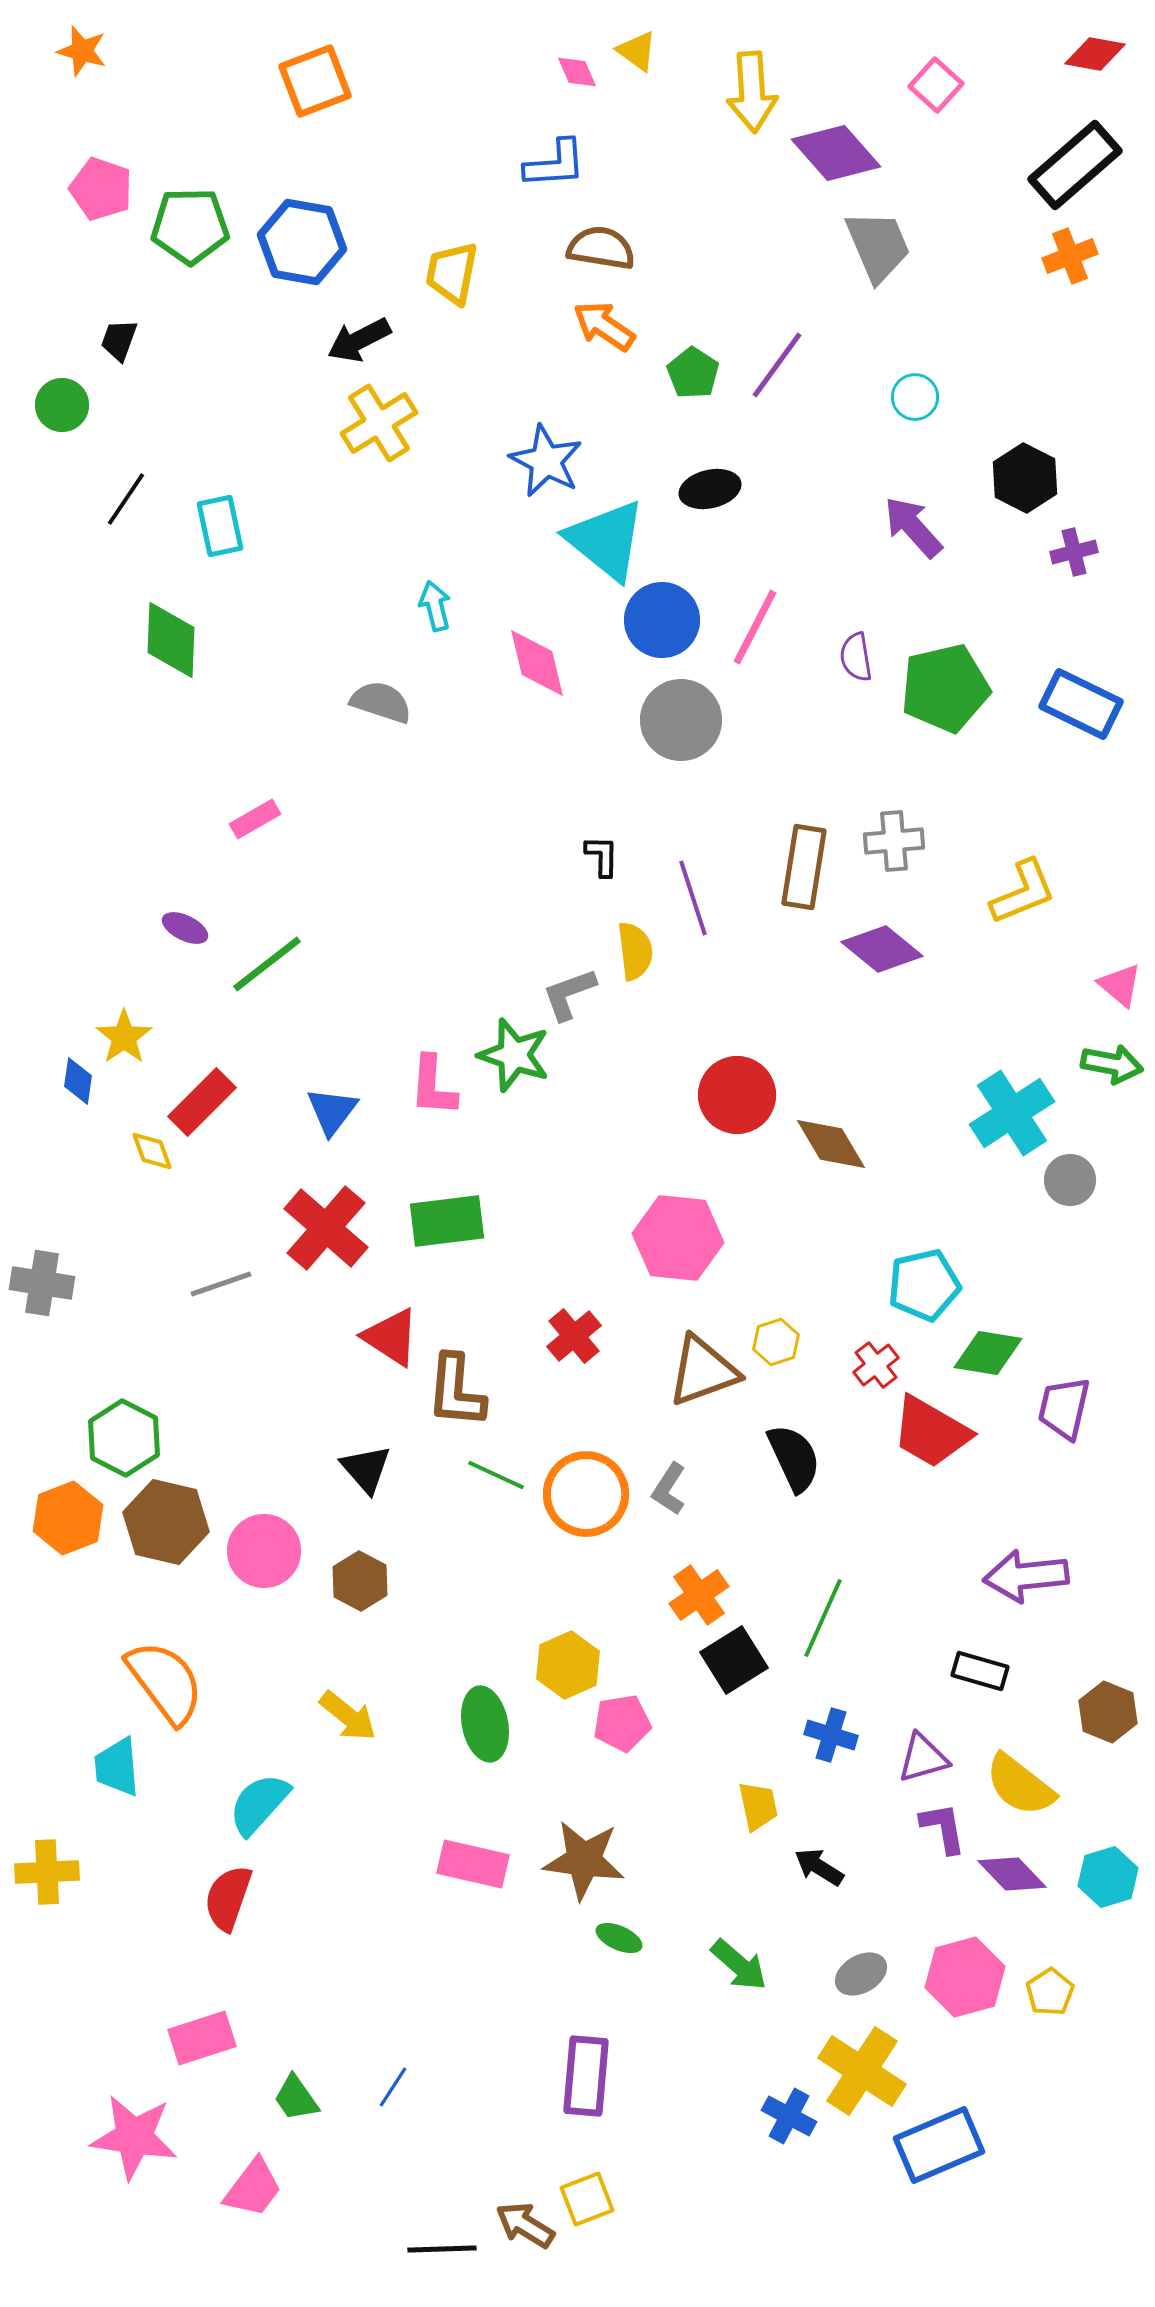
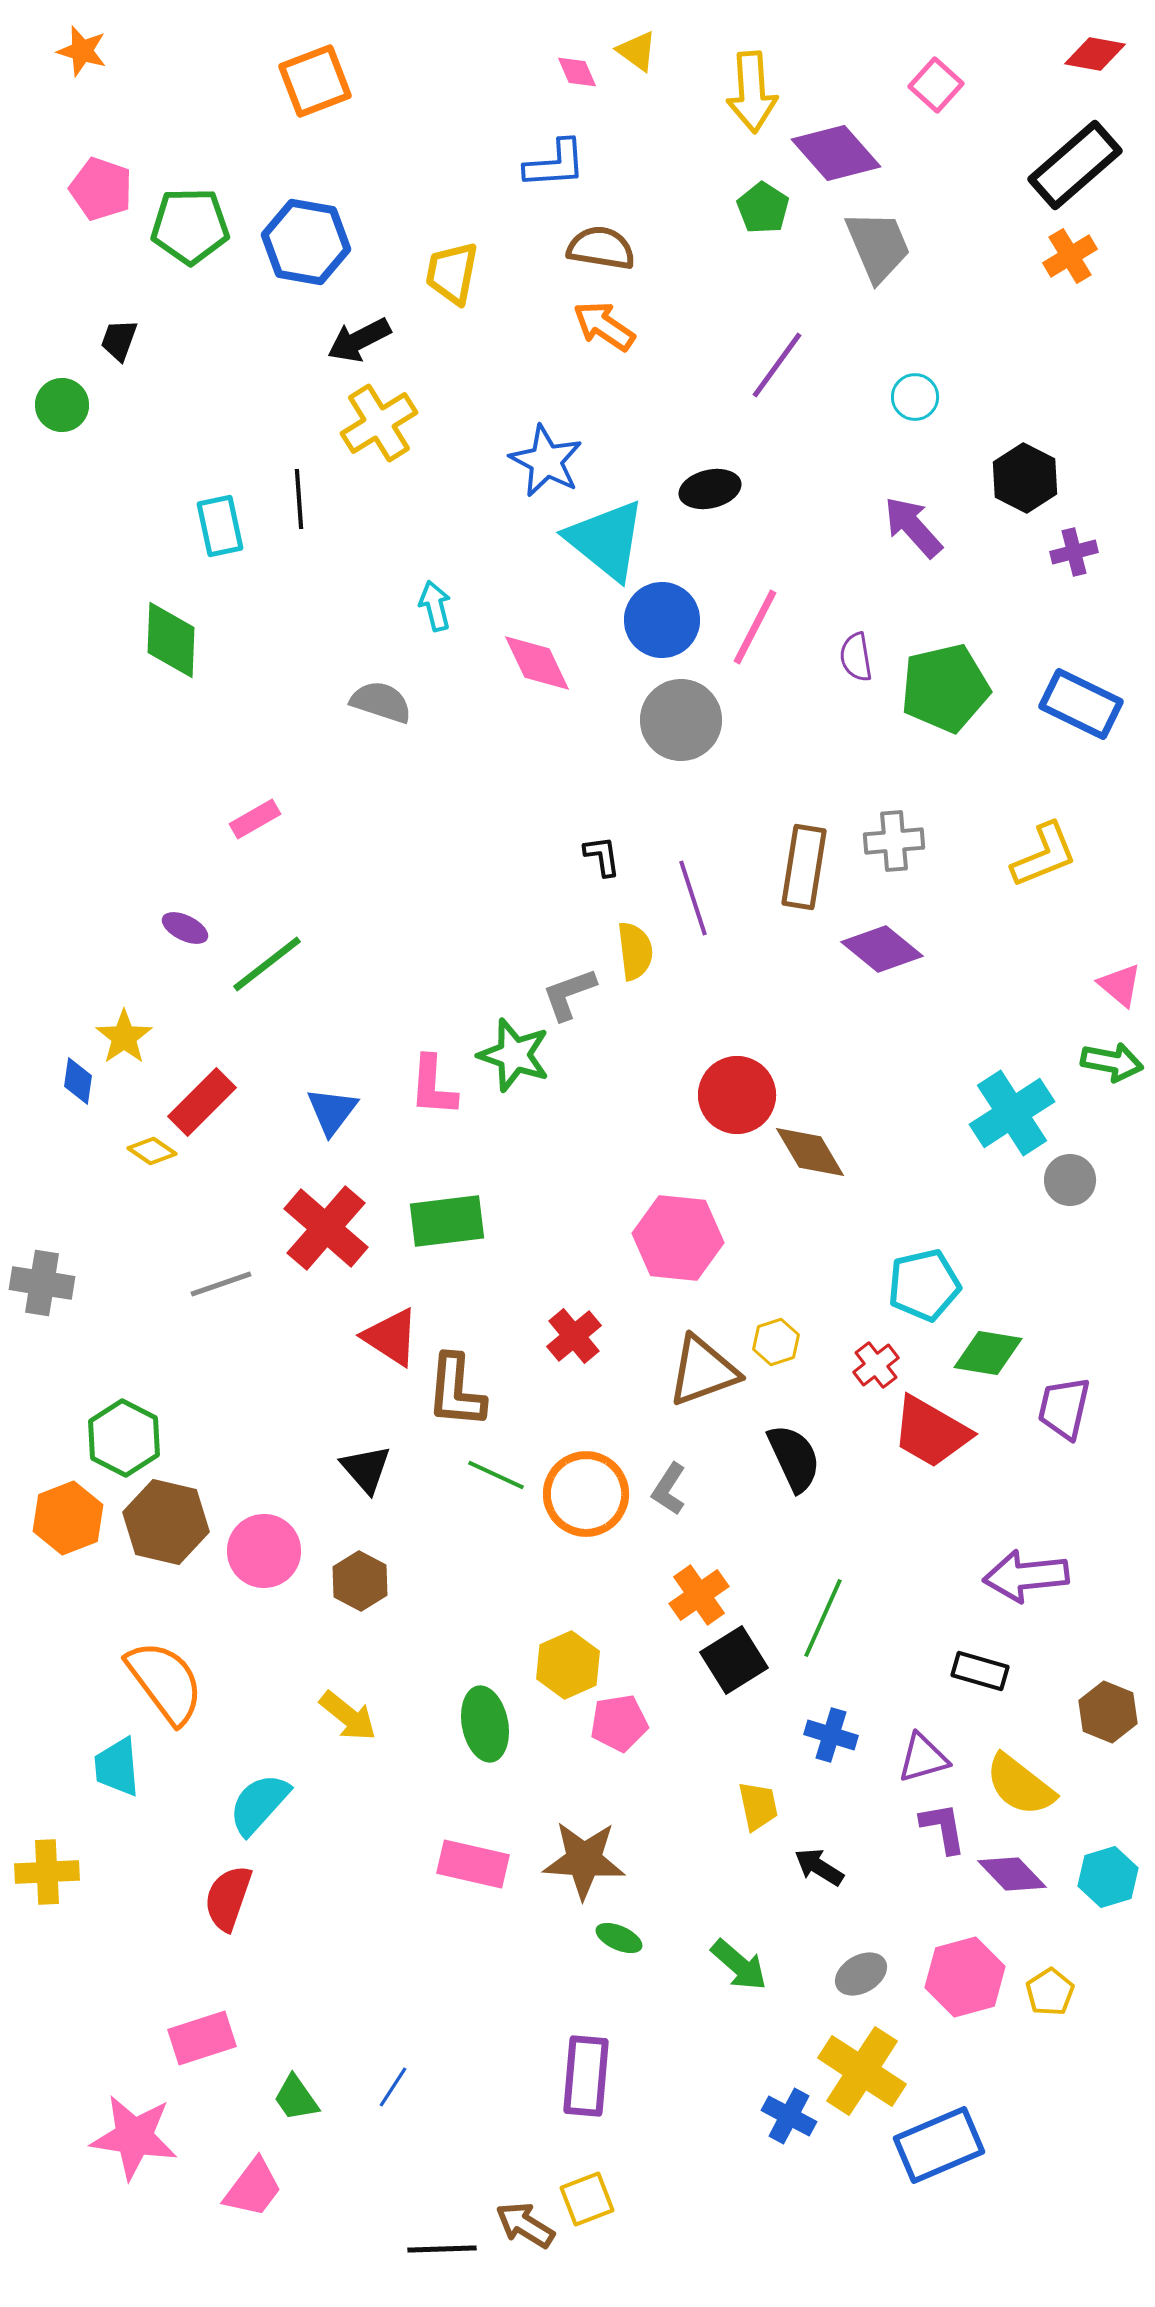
blue hexagon at (302, 242): moved 4 px right
orange cross at (1070, 256): rotated 10 degrees counterclockwise
green pentagon at (693, 373): moved 70 px right, 165 px up
black line at (126, 499): moved 173 px right; rotated 38 degrees counterclockwise
pink diamond at (537, 663): rotated 12 degrees counterclockwise
black L-shape at (602, 856): rotated 9 degrees counterclockwise
yellow L-shape at (1023, 892): moved 21 px right, 37 px up
green arrow at (1112, 1064): moved 2 px up
brown diamond at (831, 1144): moved 21 px left, 8 px down
yellow diamond at (152, 1151): rotated 36 degrees counterclockwise
pink pentagon at (622, 1723): moved 3 px left
brown star at (584, 1860): rotated 4 degrees counterclockwise
